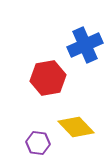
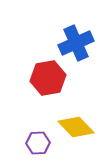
blue cross: moved 9 px left, 2 px up
purple hexagon: rotated 10 degrees counterclockwise
